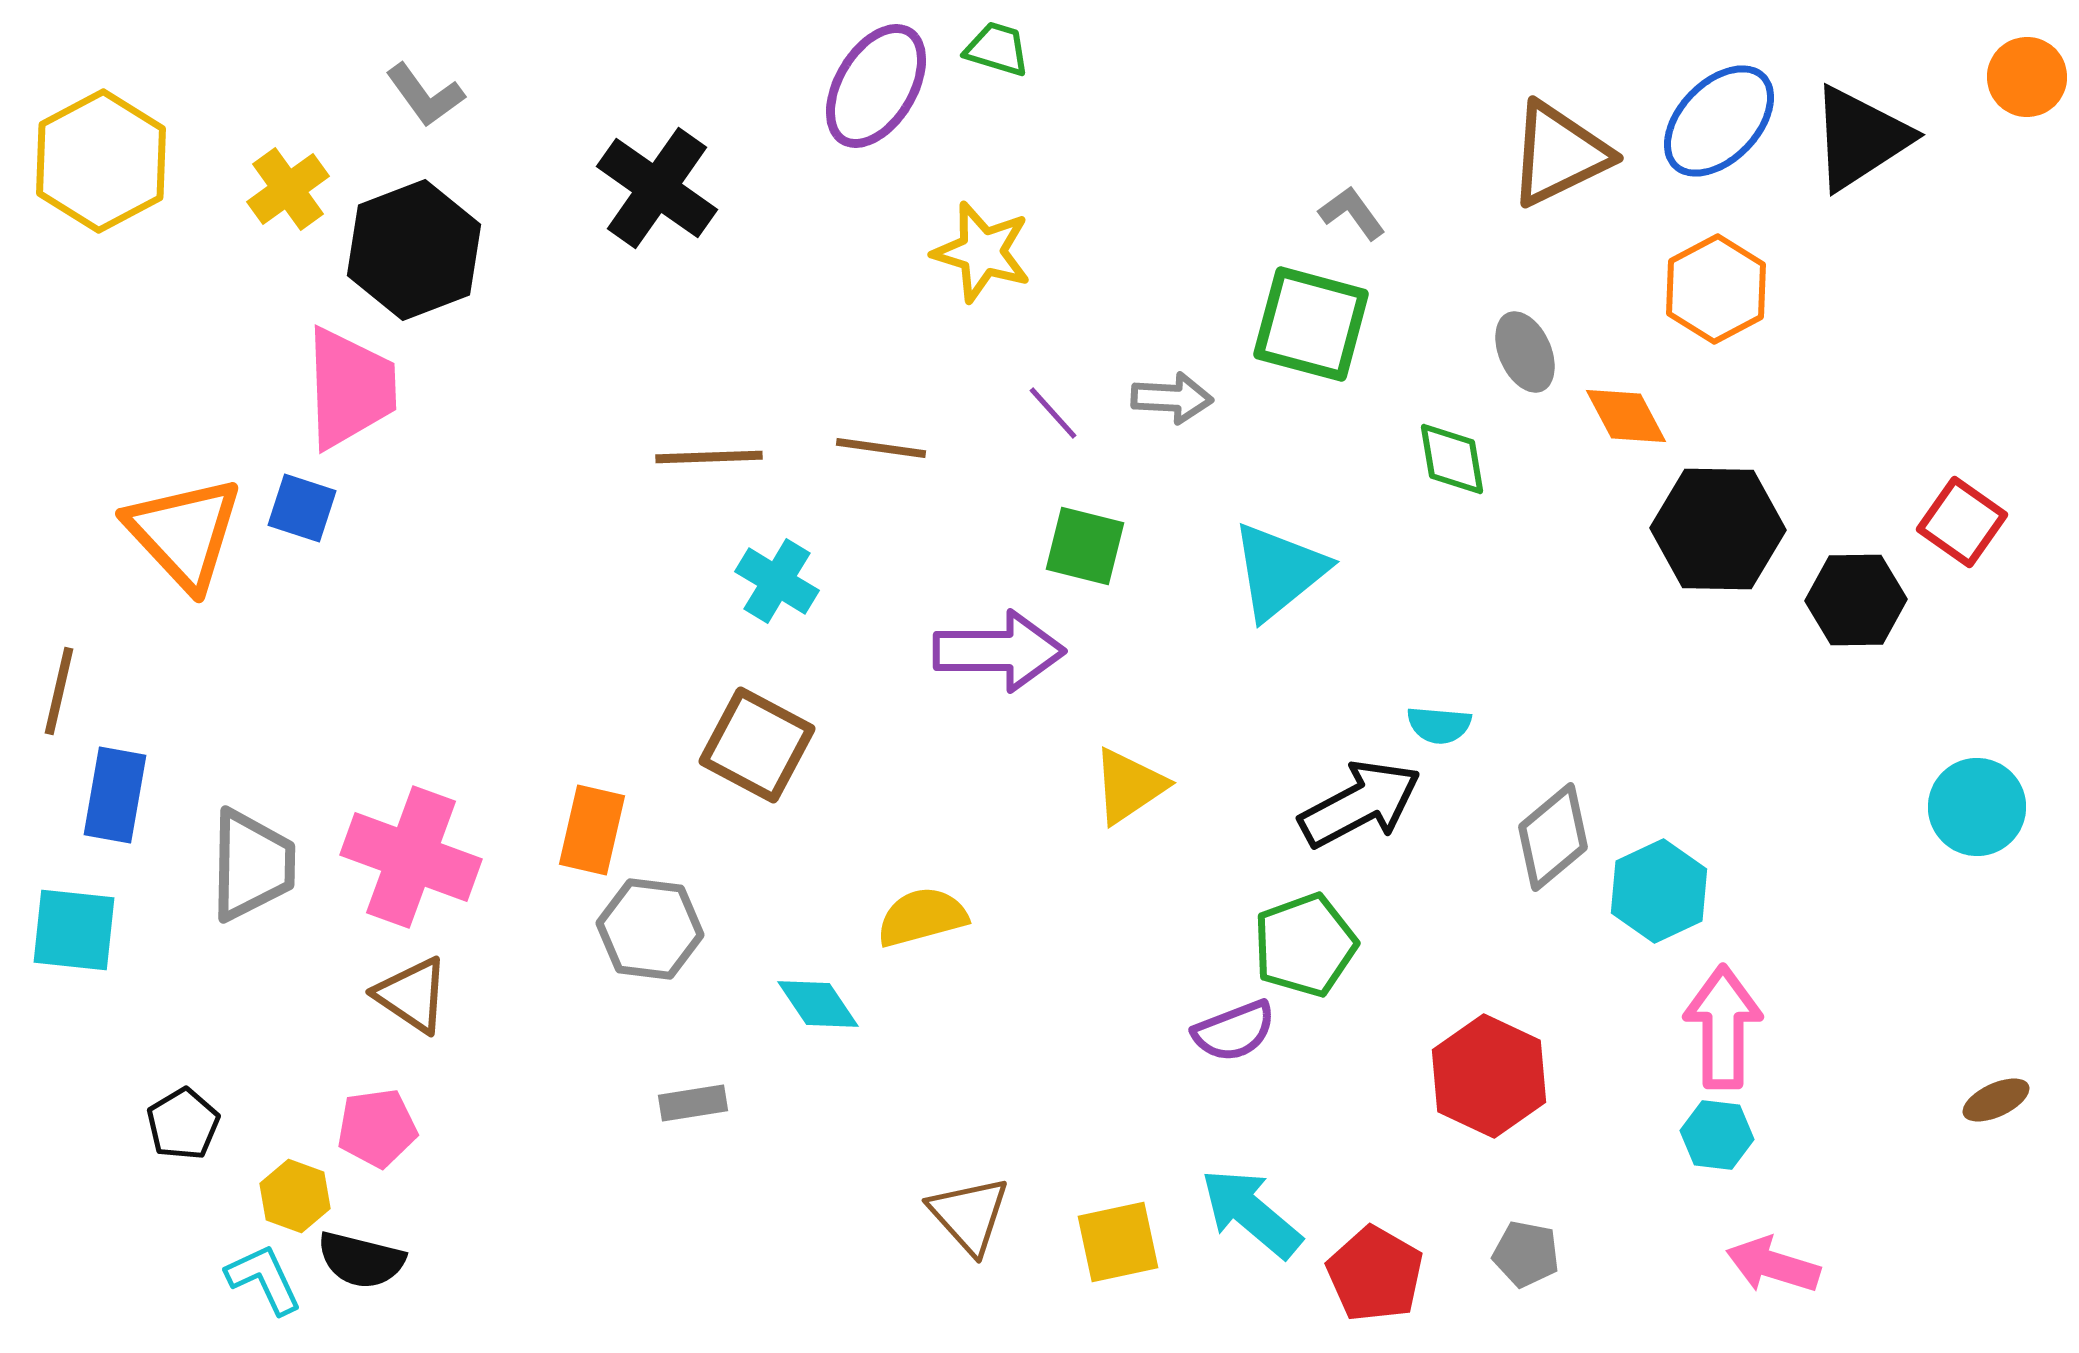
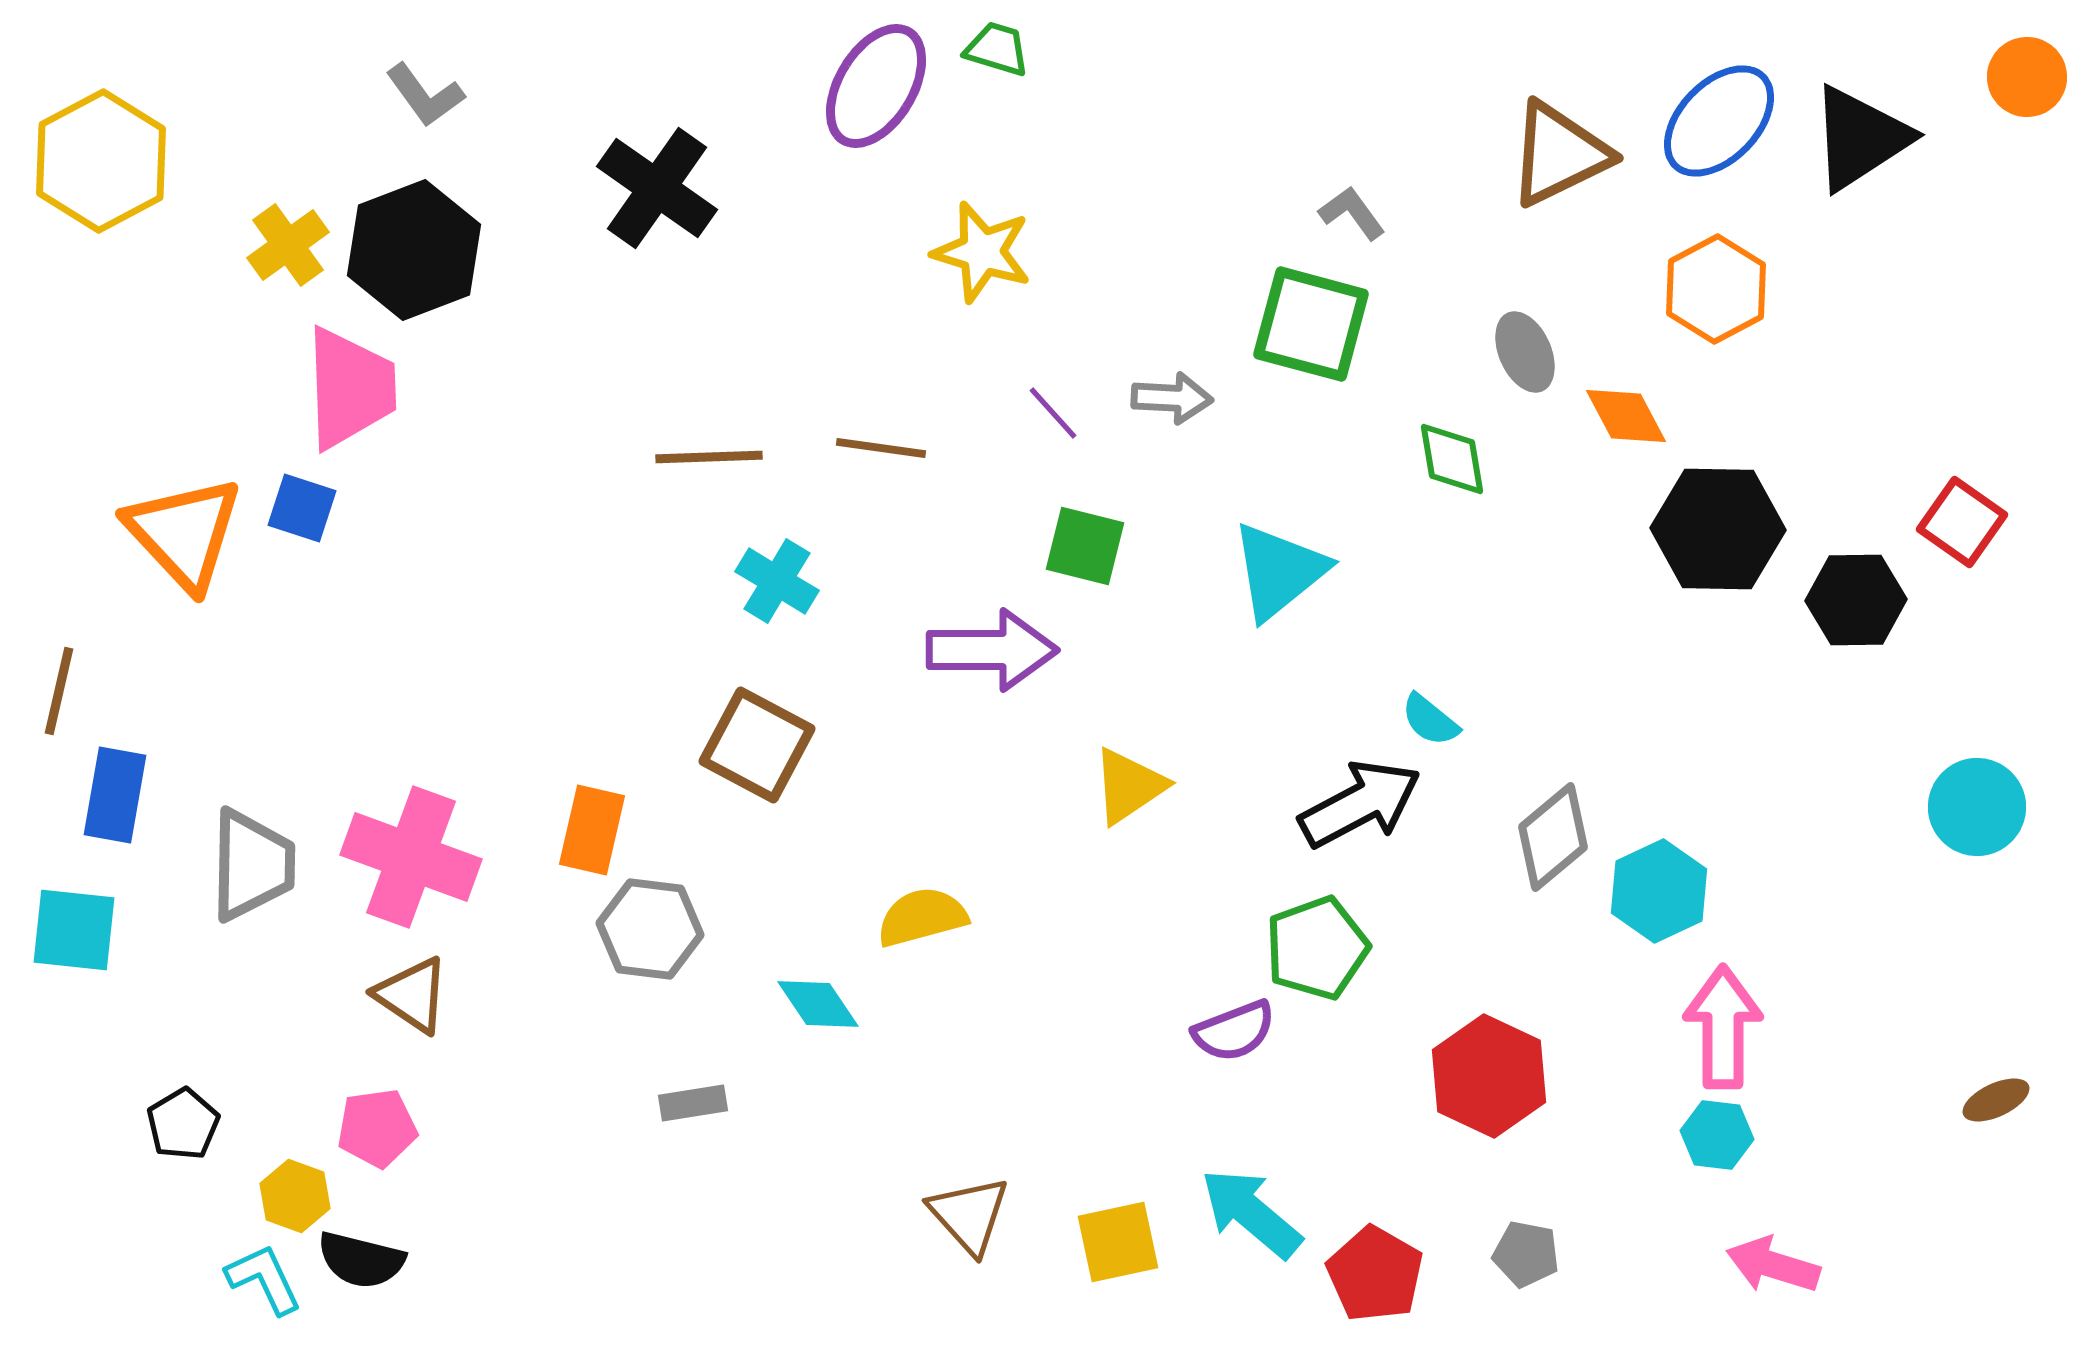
yellow cross at (288, 189): moved 56 px down
purple arrow at (999, 651): moved 7 px left, 1 px up
cyan semicircle at (1439, 725): moved 9 px left, 5 px up; rotated 34 degrees clockwise
green pentagon at (1305, 945): moved 12 px right, 3 px down
